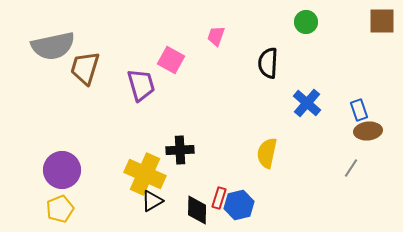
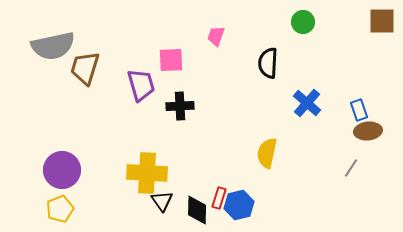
green circle: moved 3 px left
pink square: rotated 32 degrees counterclockwise
black cross: moved 44 px up
yellow cross: moved 2 px right, 1 px up; rotated 21 degrees counterclockwise
black triangle: moved 10 px right; rotated 35 degrees counterclockwise
